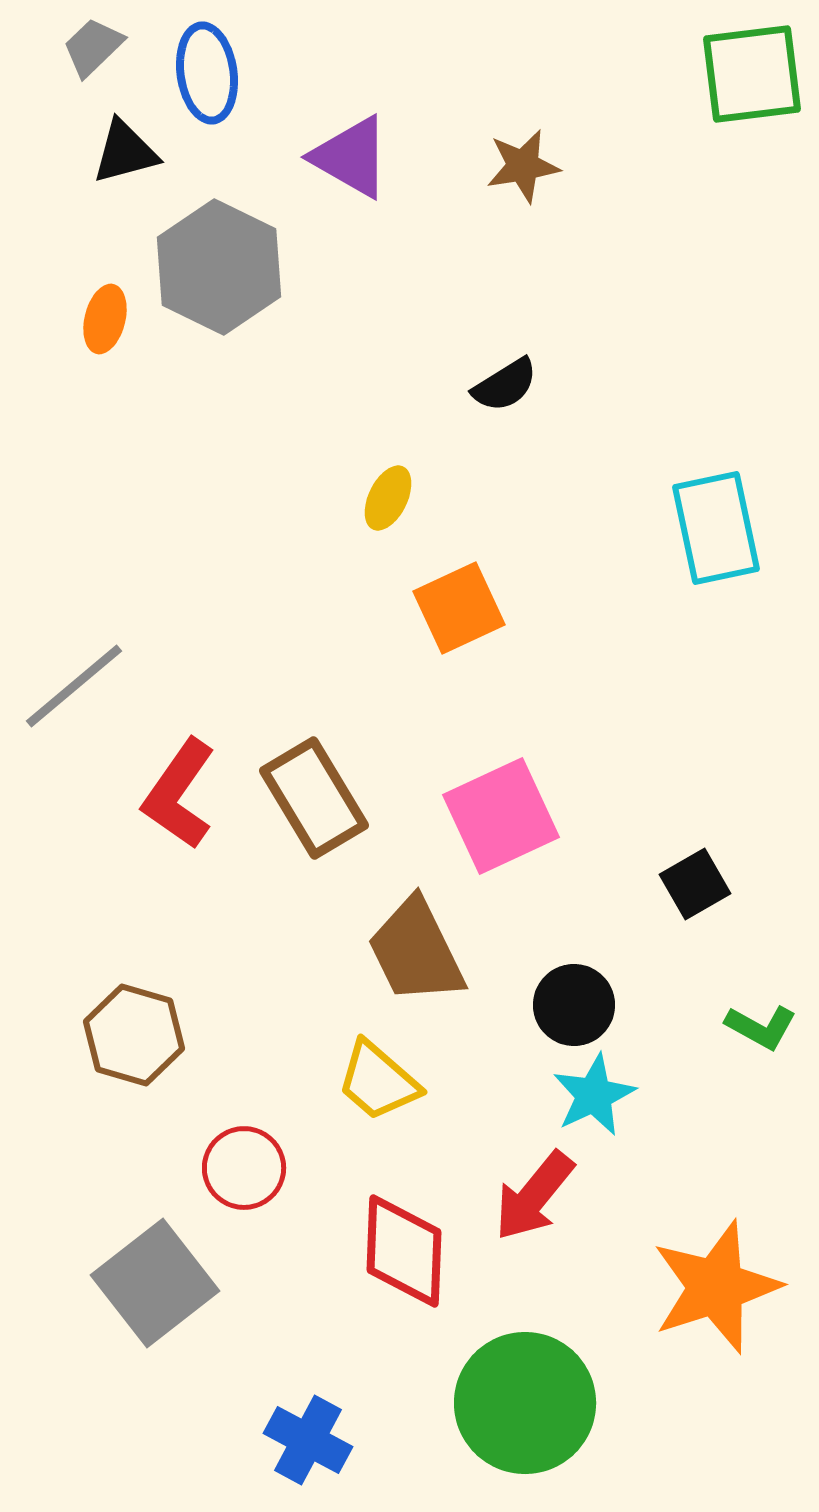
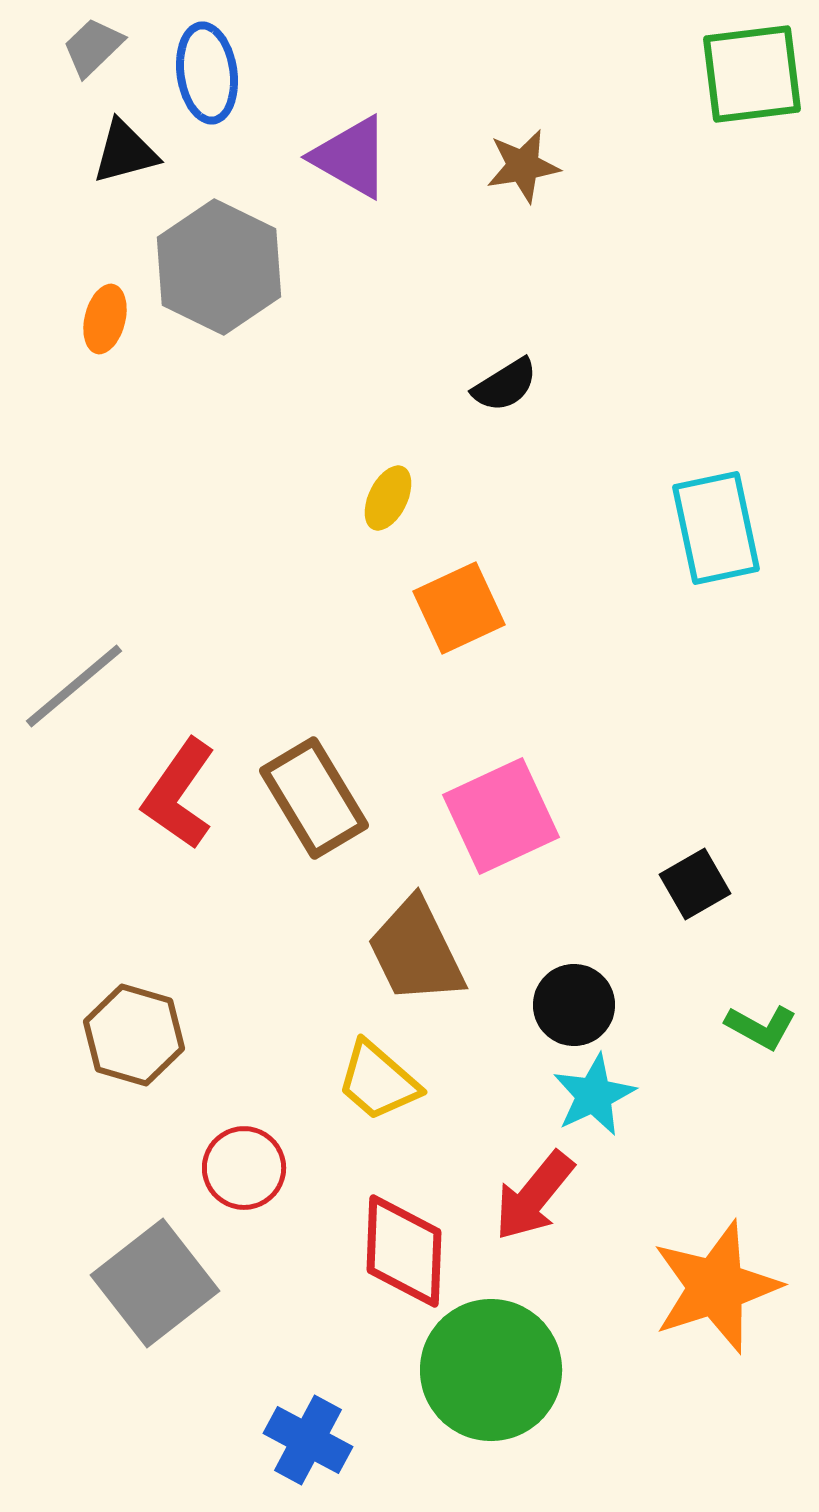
green circle: moved 34 px left, 33 px up
